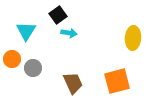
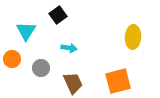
cyan arrow: moved 15 px down
yellow ellipse: moved 1 px up
gray circle: moved 8 px right
orange square: moved 1 px right
